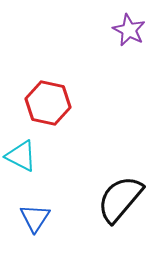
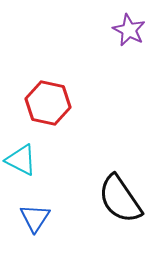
cyan triangle: moved 4 px down
black semicircle: rotated 74 degrees counterclockwise
